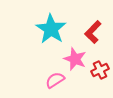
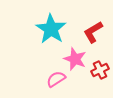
red L-shape: rotated 15 degrees clockwise
pink semicircle: moved 1 px right, 1 px up
